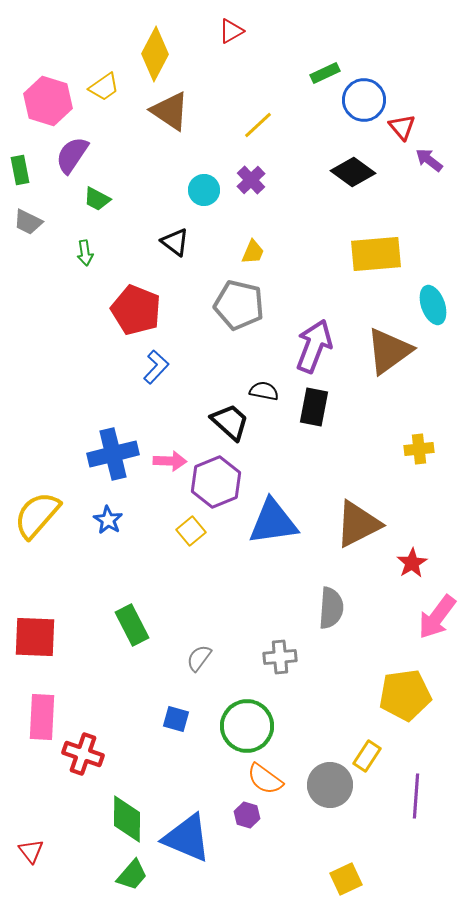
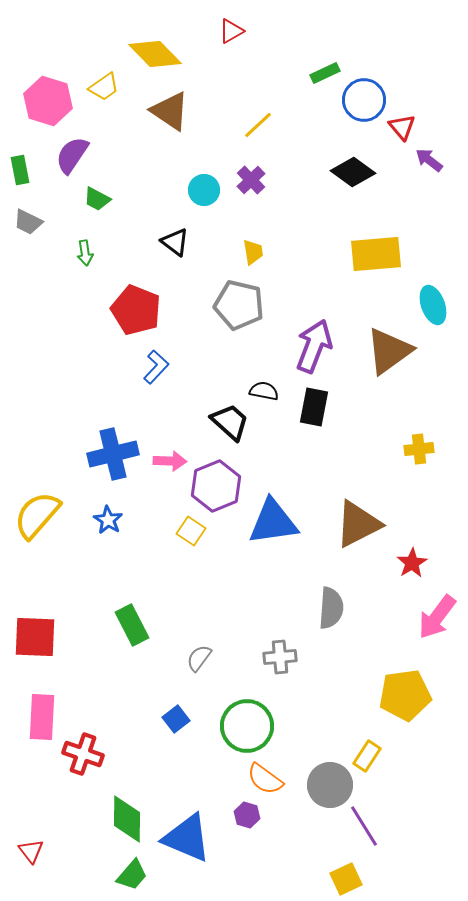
yellow diamond at (155, 54): rotated 72 degrees counterclockwise
yellow trapezoid at (253, 252): rotated 32 degrees counterclockwise
purple hexagon at (216, 482): moved 4 px down
yellow square at (191, 531): rotated 16 degrees counterclockwise
blue square at (176, 719): rotated 36 degrees clockwise
purple line at (416, 796): moved 52 px left, 30 px down; rotated 36 degrees counterclockwise
